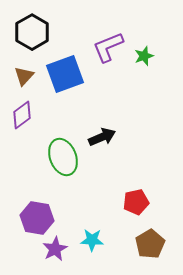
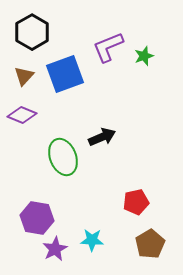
purple diamond: rotated 60 degrees clockwise
